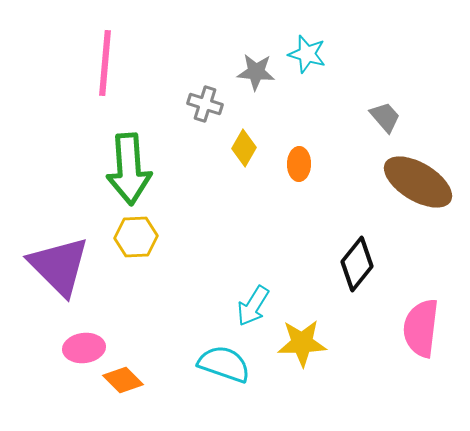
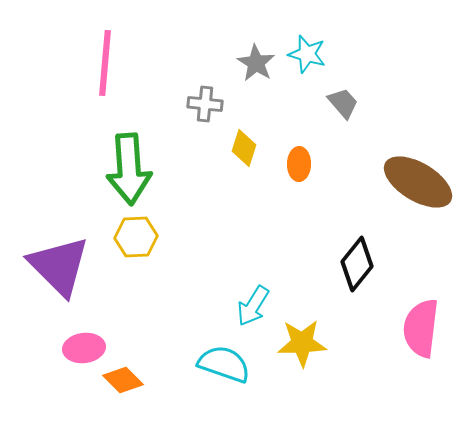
gray star: moved 9 px up; rotated 27 degrees clockwise
gray cross: rotated 12 degrees counterclockwise
gray trapezoid: moved 42 px left, 14 px up
yellow diamond: rotated 12 degrees counterclockwise
